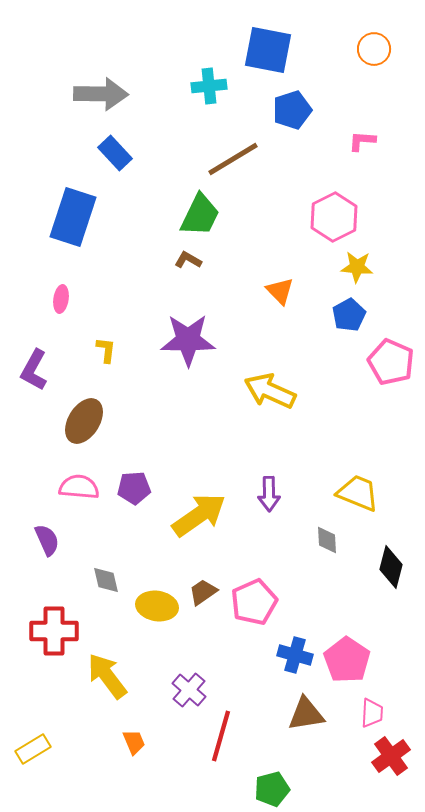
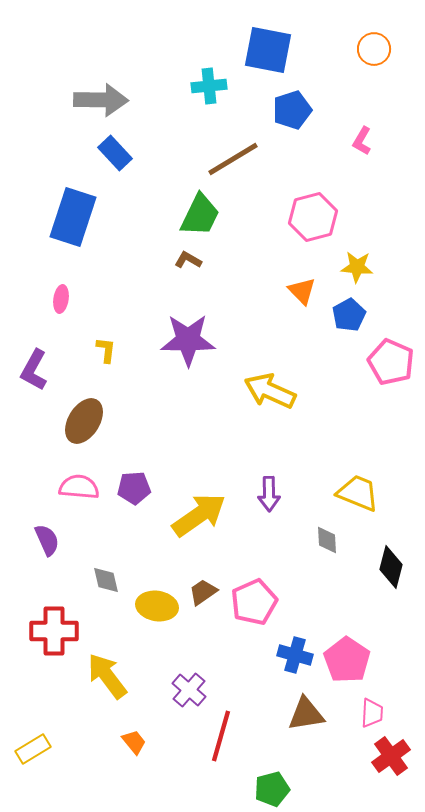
gray arrow at (101, 94): moved 6 px down
pink L-shape at (362, 141): rotated 64 degrees counterclockwise
pink hexagon at (334, 217): moved 21 px left; rotated 12 degrees clockwise
orange triangle at (280, 291): moved 22 px right
orange trapezoid at (134, 742): rotated 16 degrees counterclockwise
